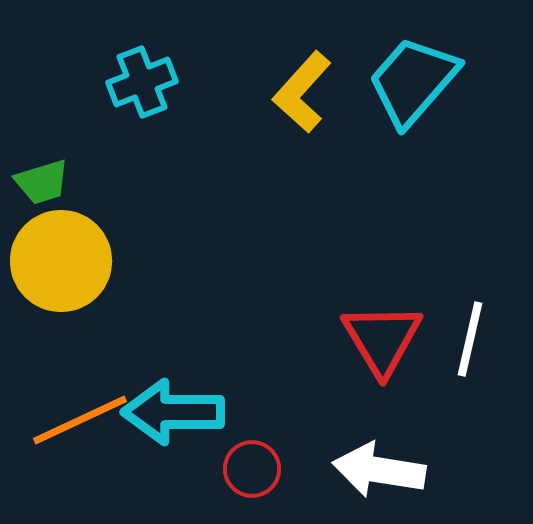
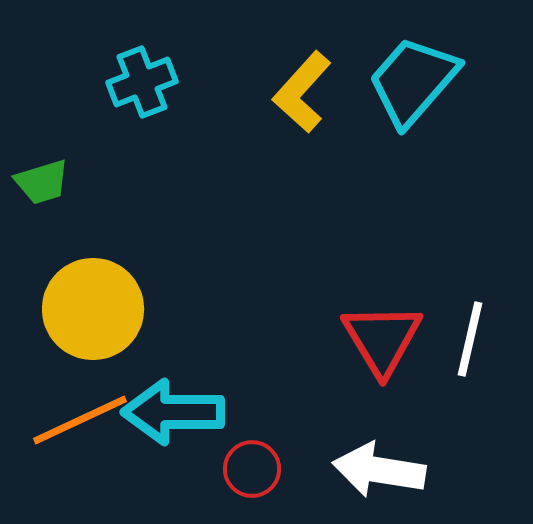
yellow circle: moved 32 px right, 48 px down
